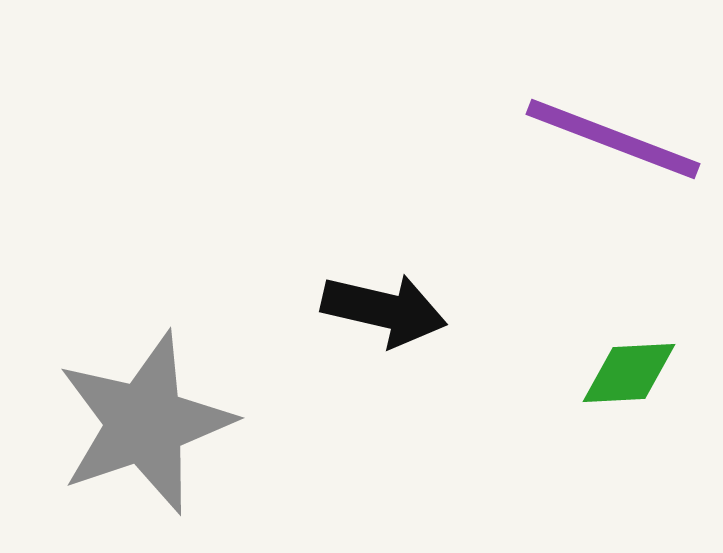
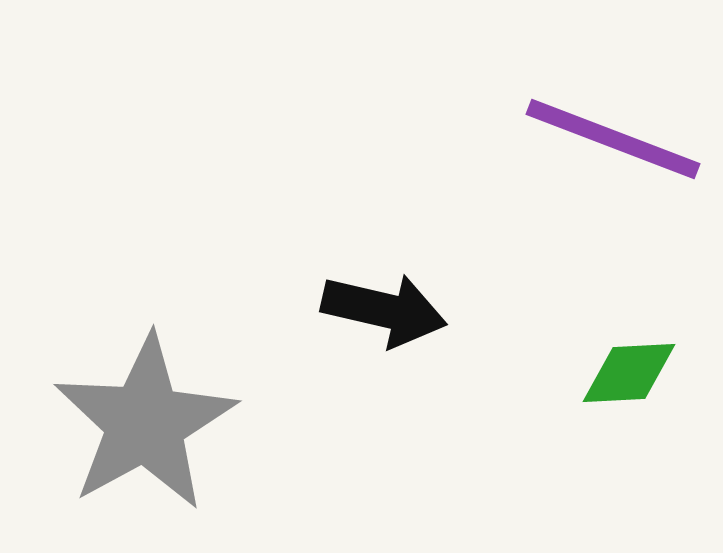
gray star: rotated 10 degrees counterclockwise
